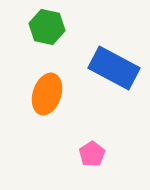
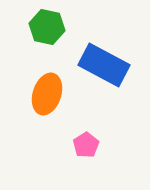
blue rectangle: moved 10 px left, 3 px up
pink pentagon: moved 6 px left, 9 px up
